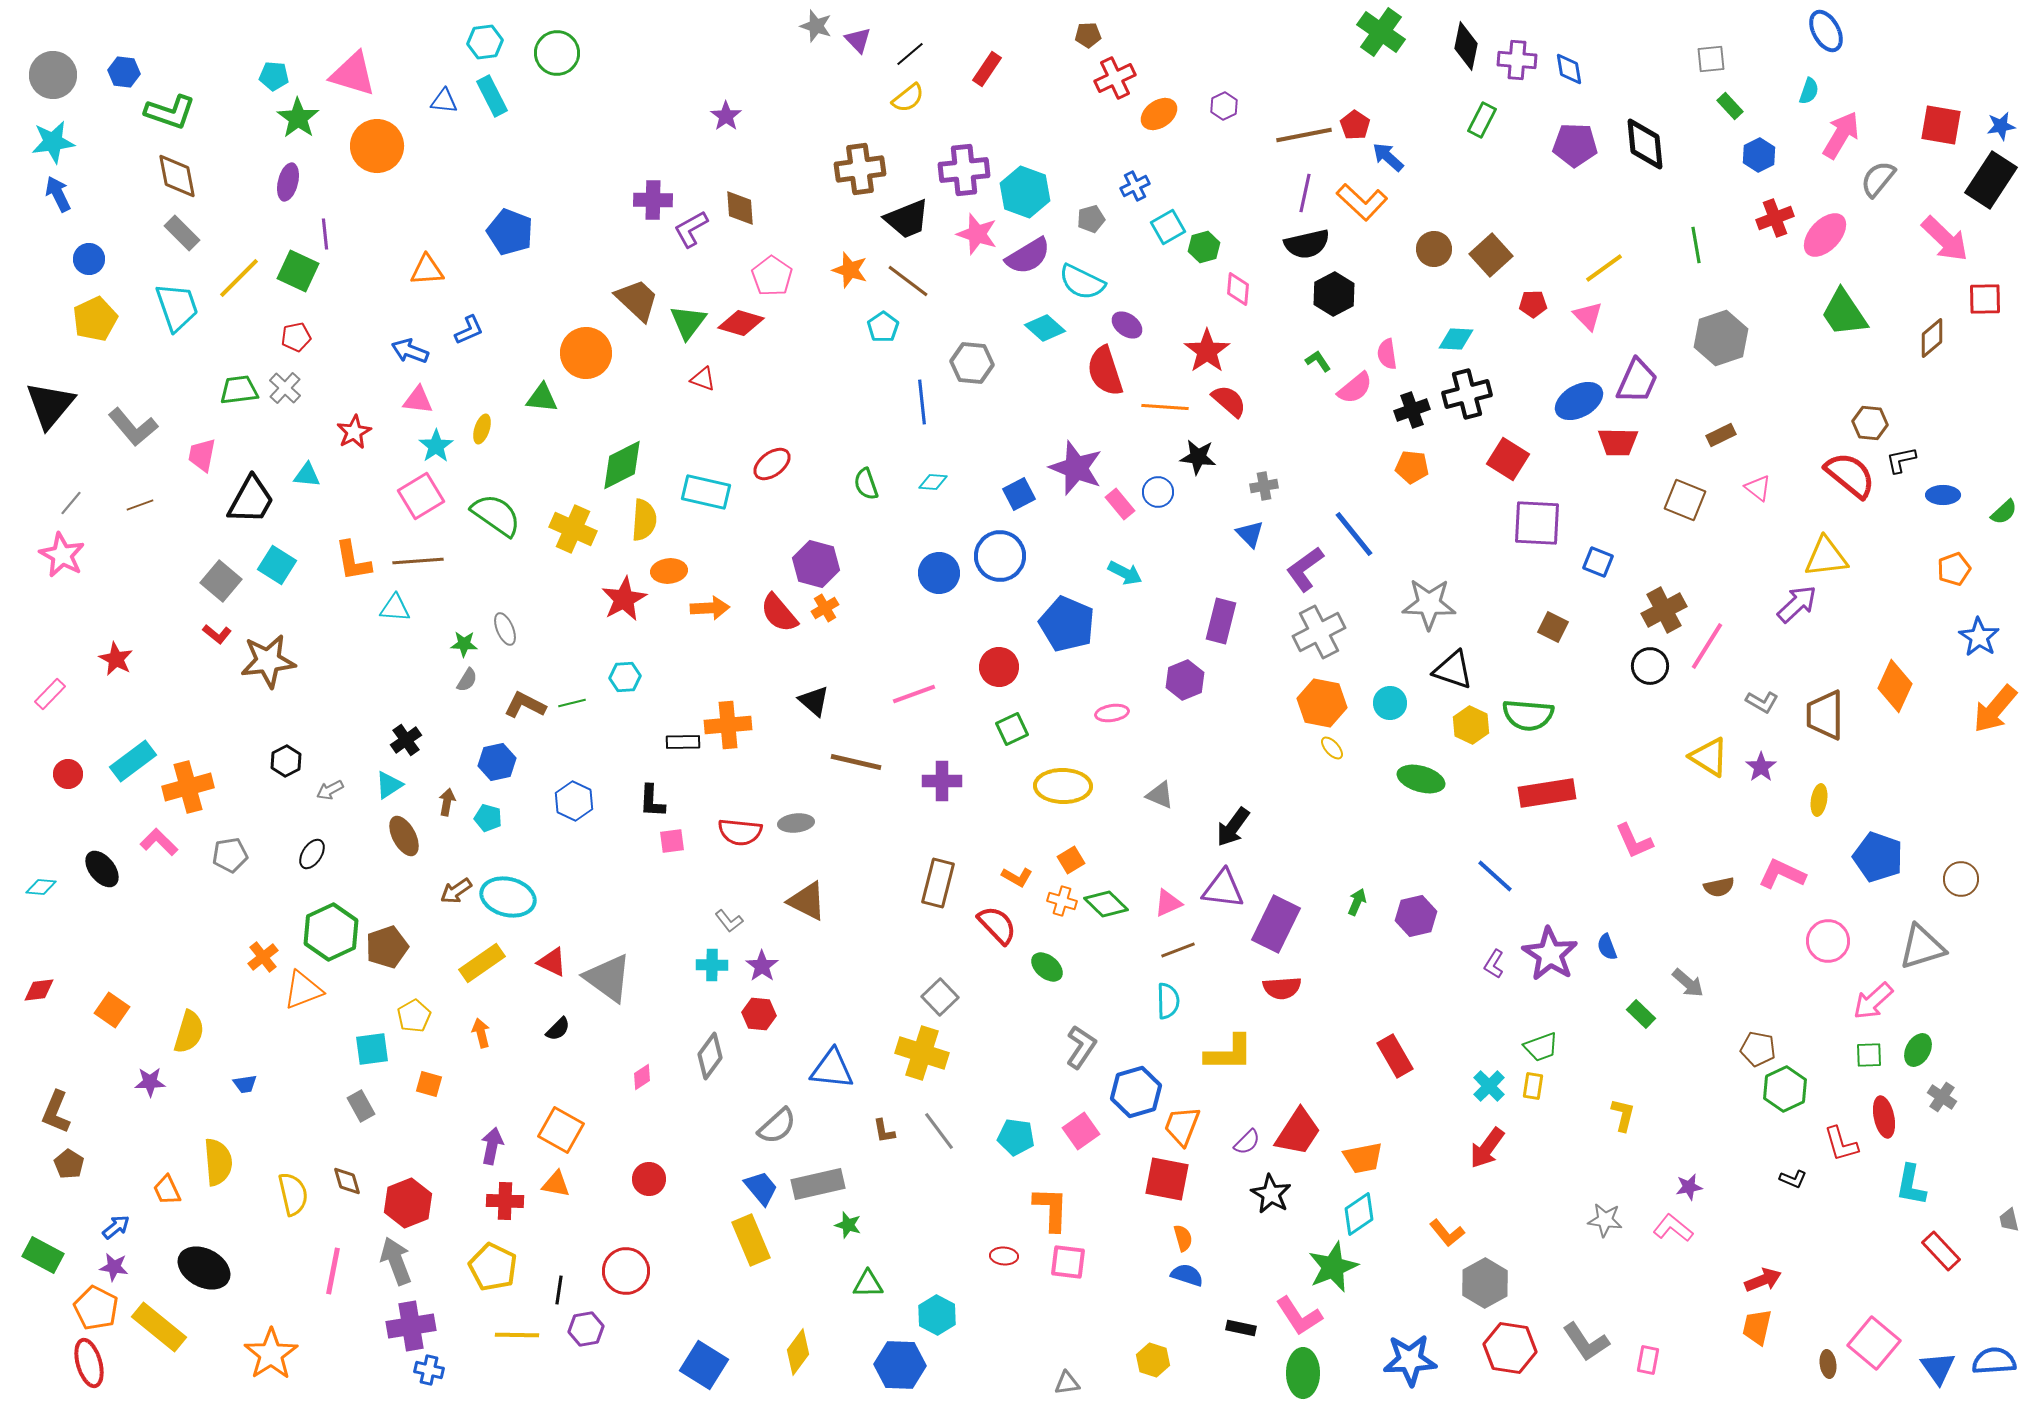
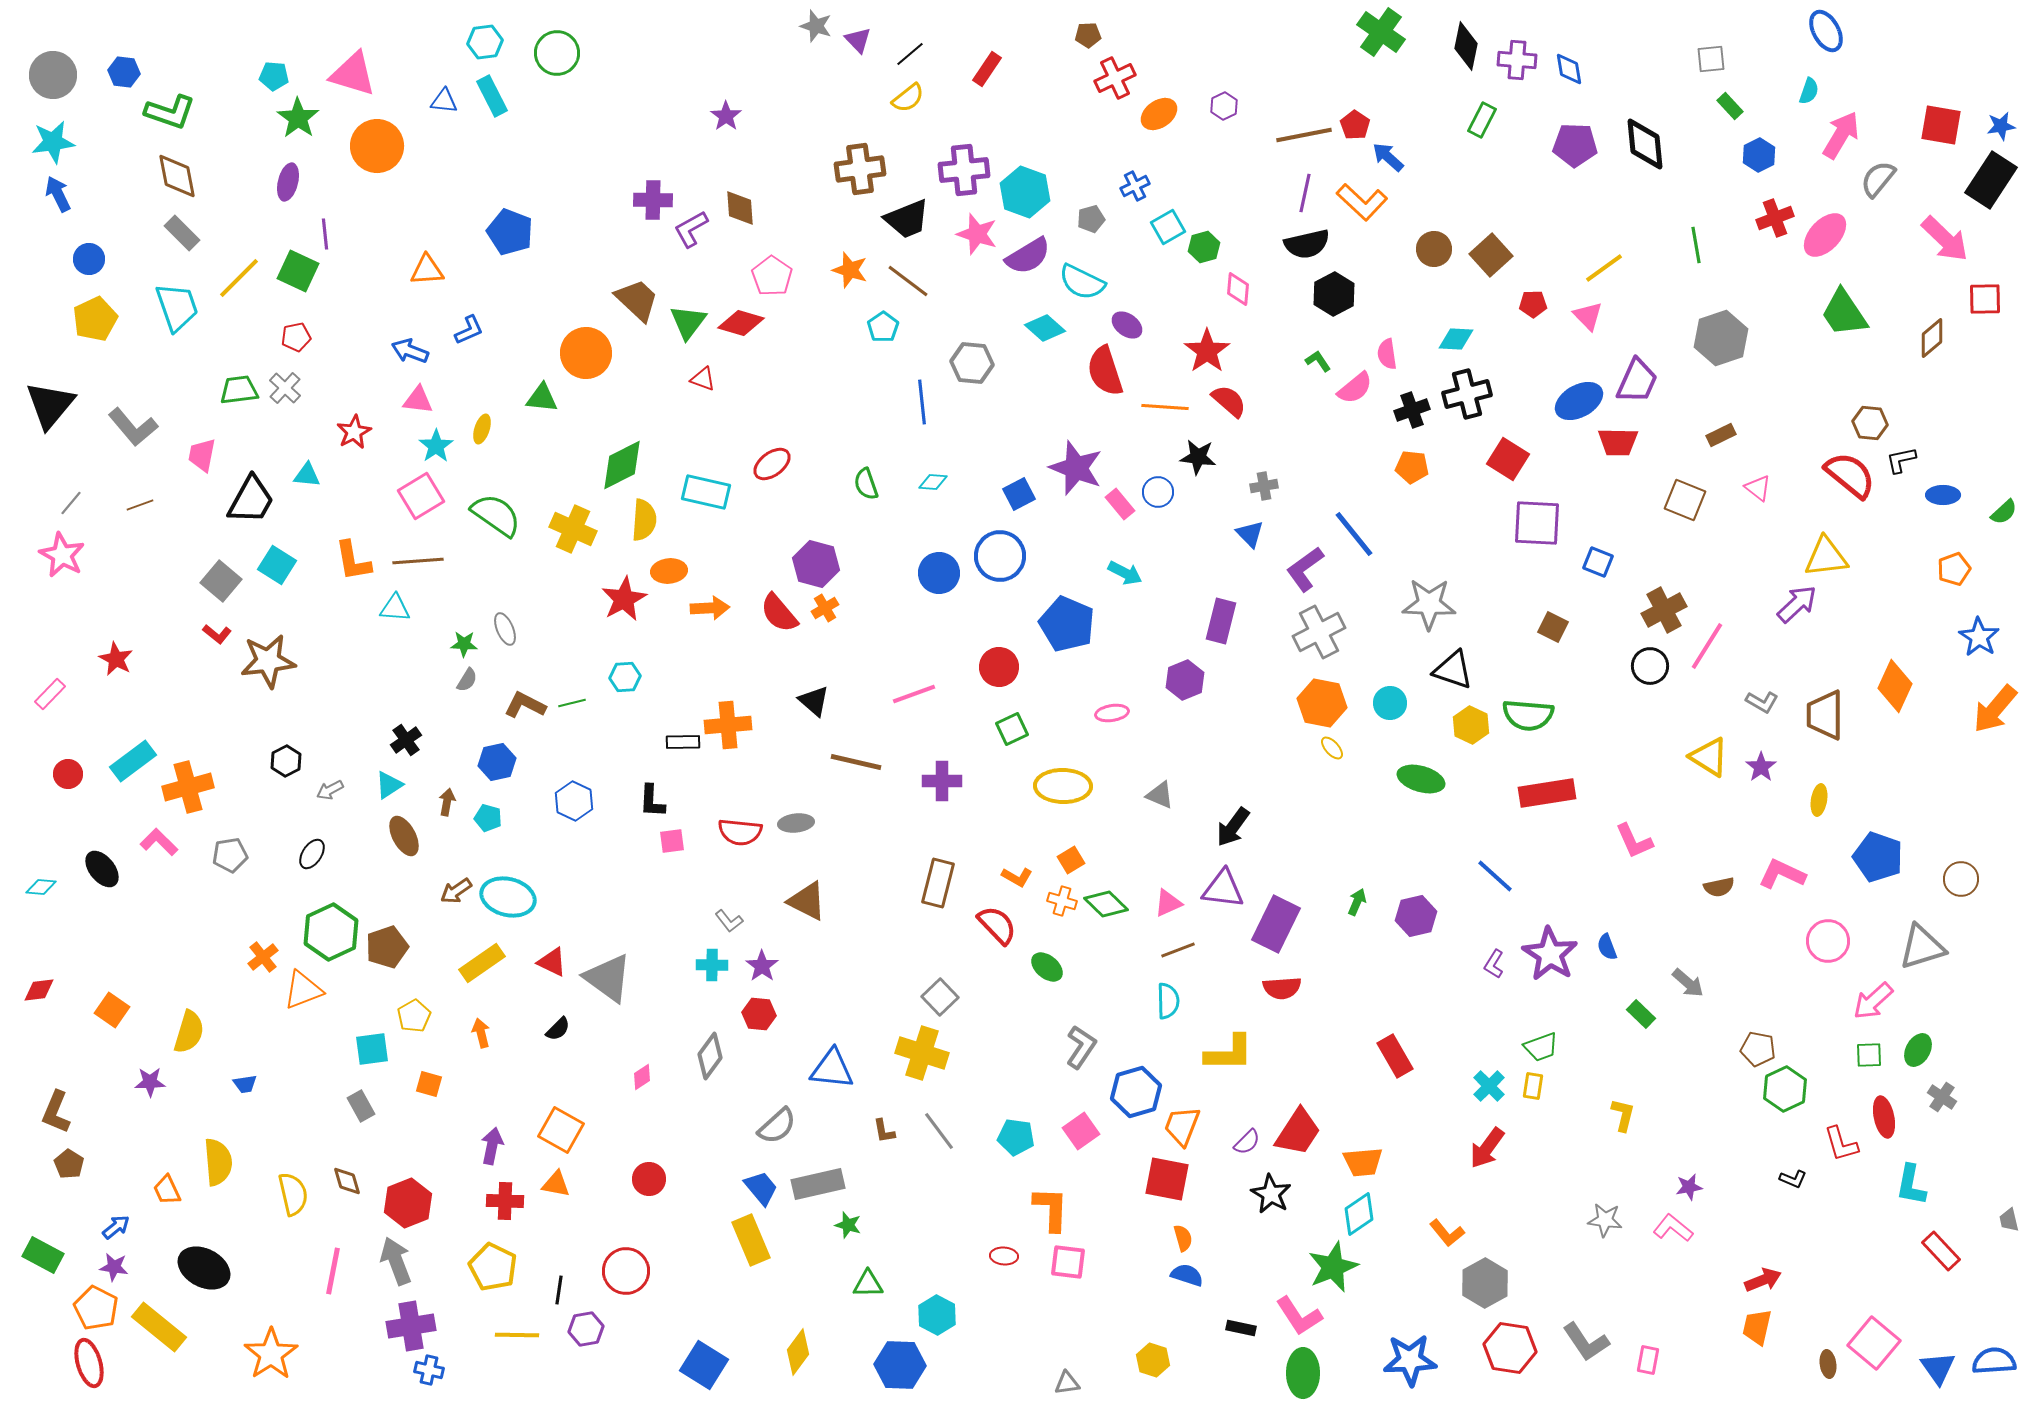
orange trapezoid at (1363, 1158): moved 4 px down; rotated 6 degrees clockwise
